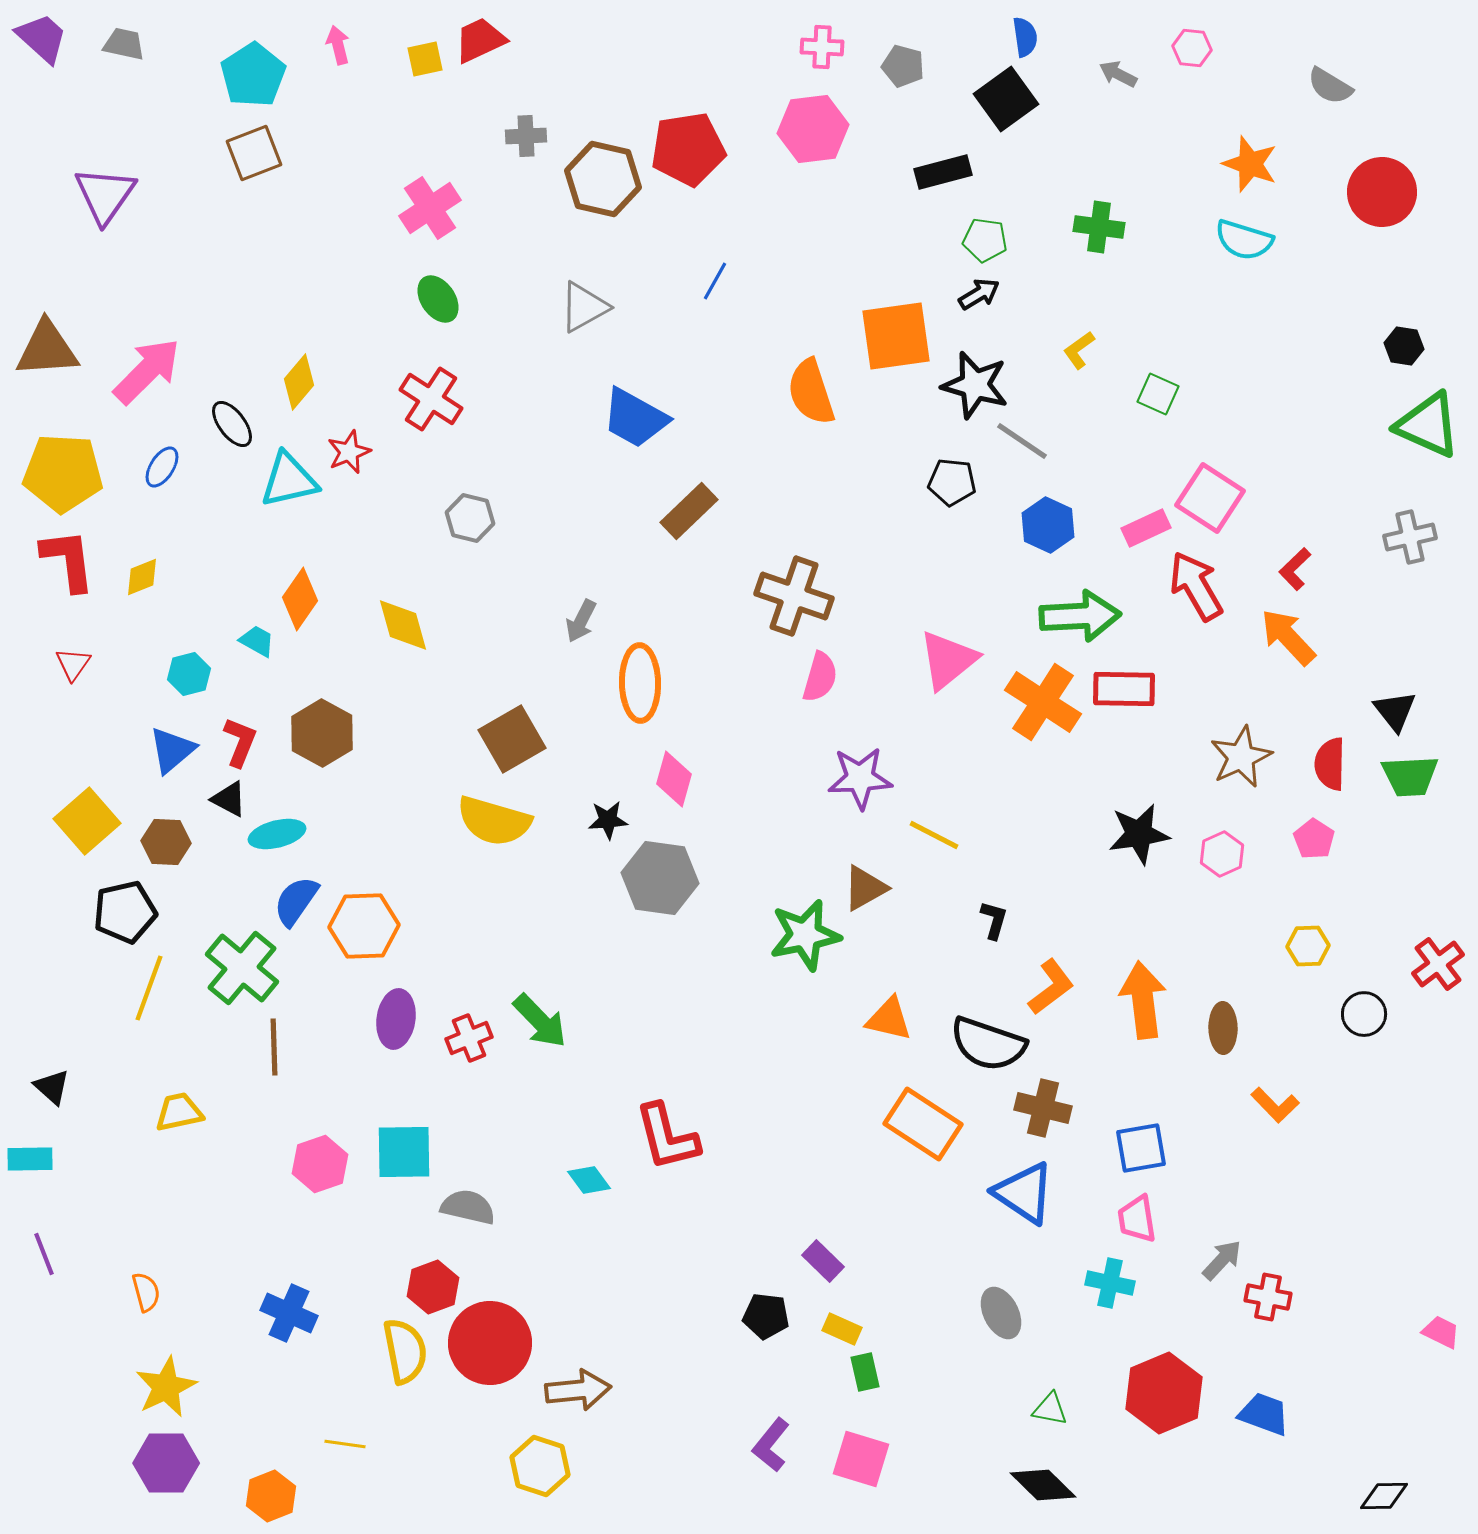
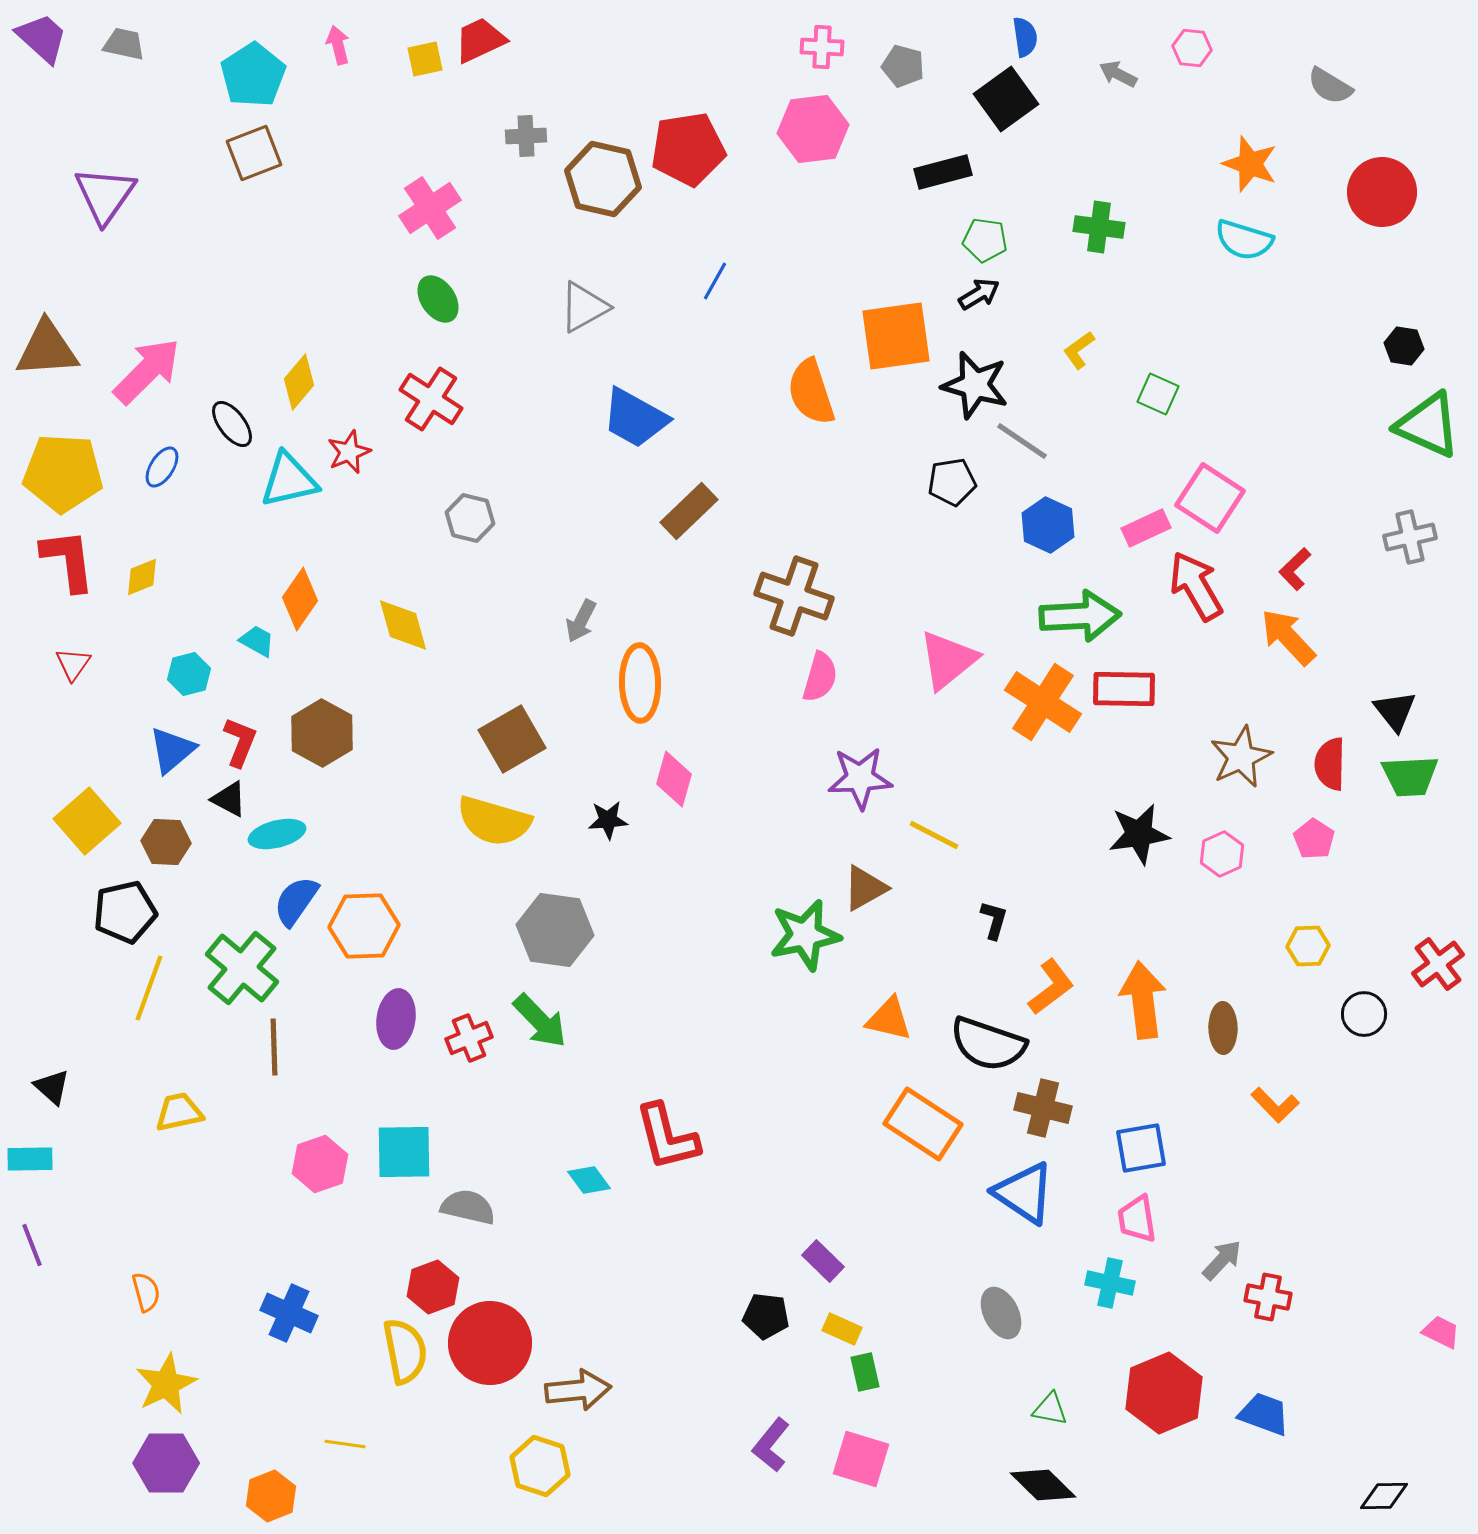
black pentagon at (952, 482): rotated 15 degrees counterclockwise
gray hexagon at (660, 878): moved 105 px left, 52 px down
purple line at (44, 1254): moved 12 px left, 9 px up
yellow star at (166, 1387): moved 3 px up
